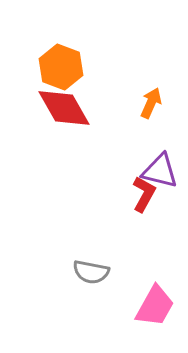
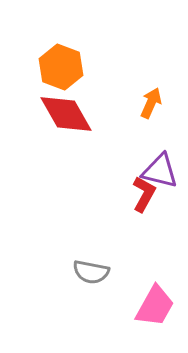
red diamond: moved 2 px right, 6 px down
